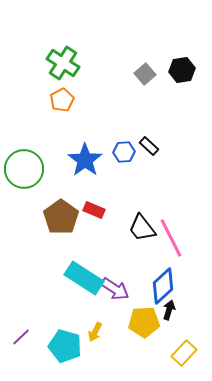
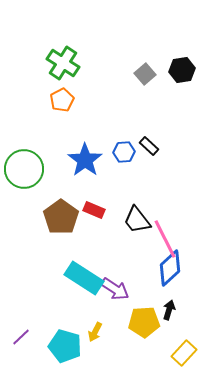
black trapezoid: moved 5 px left, 8 px up
pink line: moved 6 px left, 1 px down
blue diamond: moved 7 px right, 18 px up
